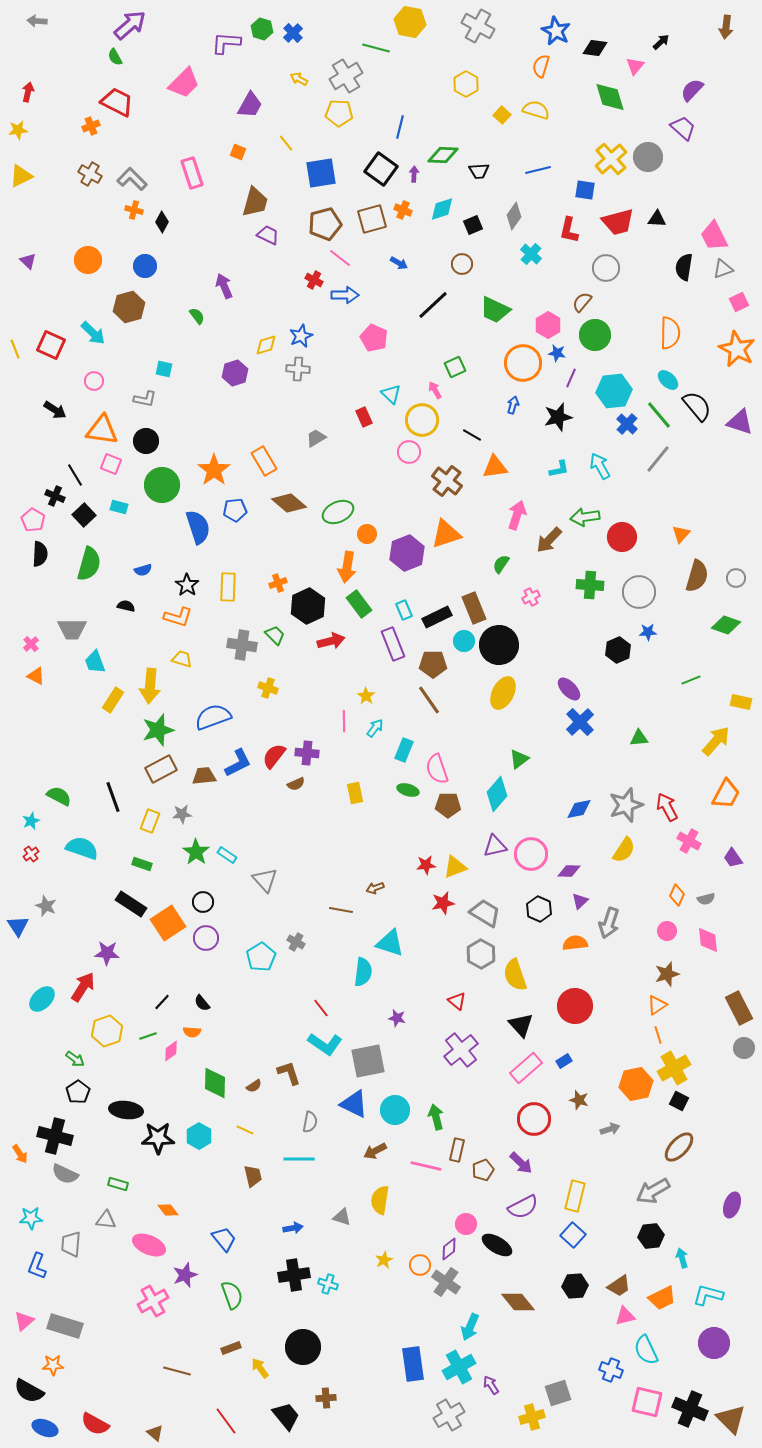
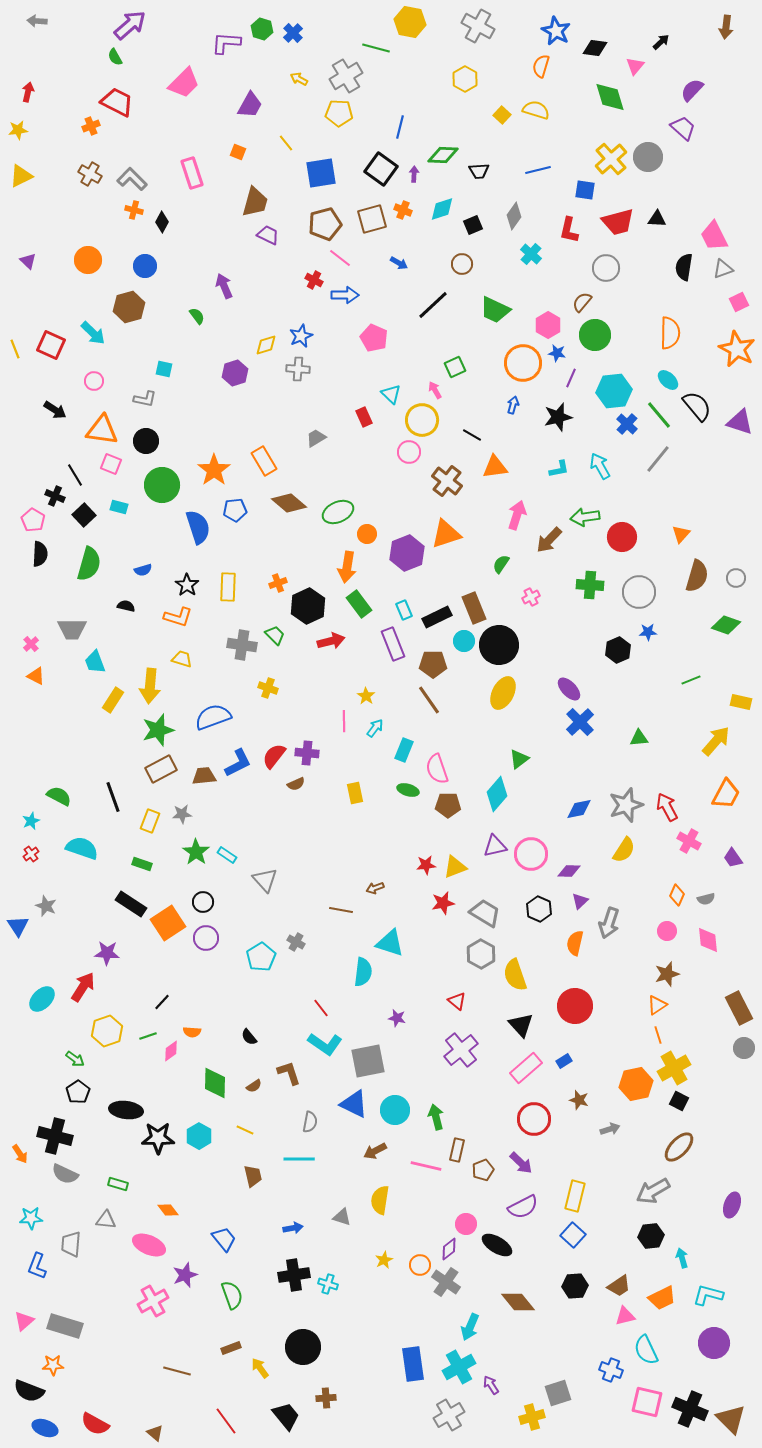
yellow hexagon at (466, 84): moved 1 px left, 5 px up
orange semicircle at (575, 943): rotated 70 degrees counterclockwise
black semicircle at (202, 1003): moved 47 px right, 34 px down
black semicircle at (29, 1391): rotated 8 degrees counterclockwise
